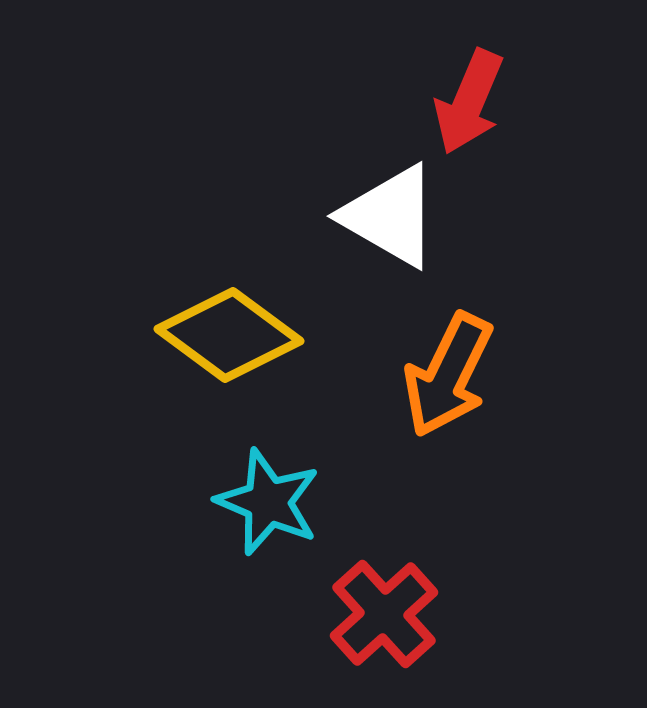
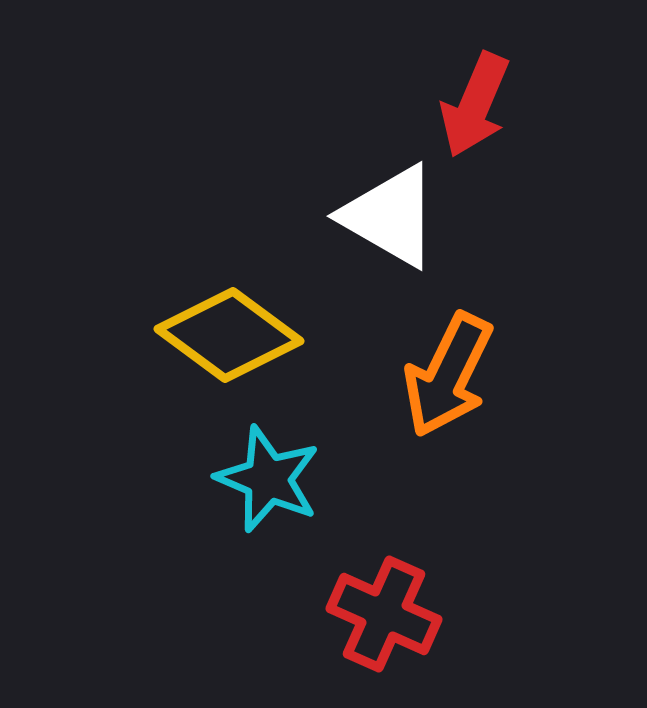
red arrow: moved 6 px right, 3 px down
cyan star: moved 23 px up
red cross: rotated 24 degrees counterclockwise
